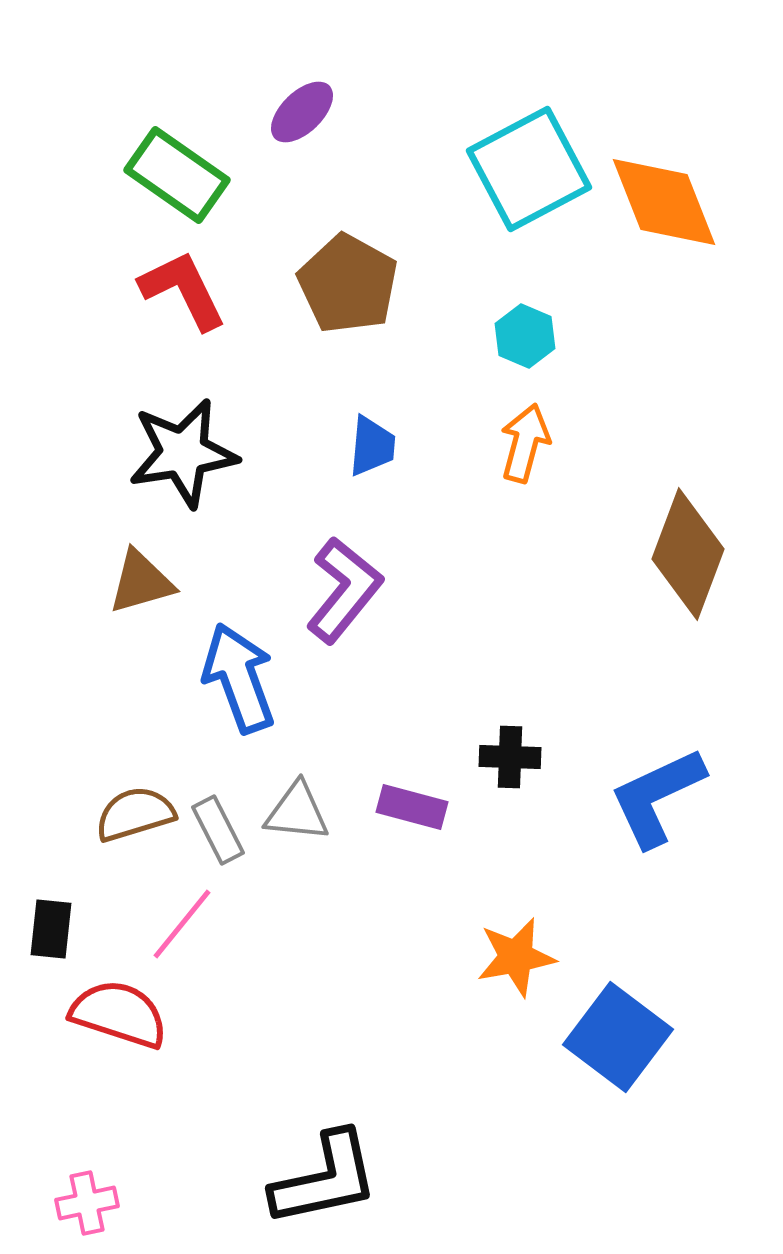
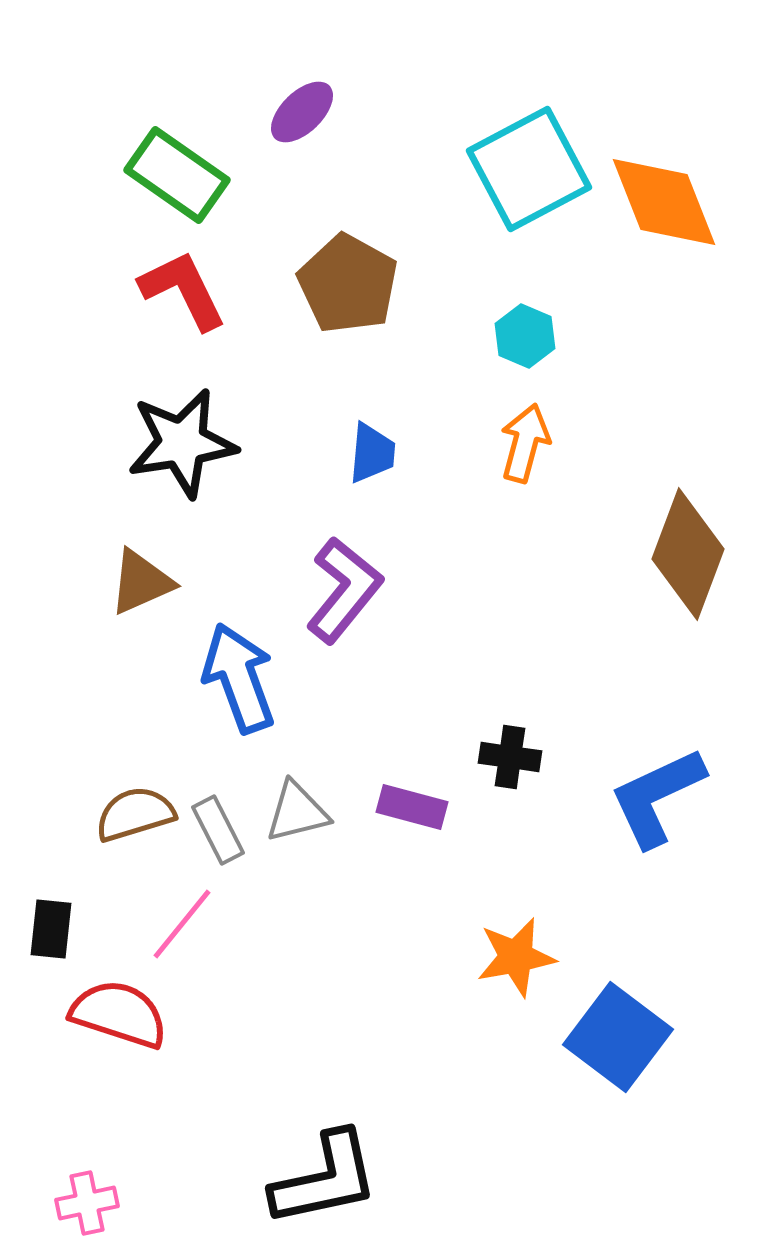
blue trapezoid: moved 7 px down
black star: moved 1 px left, 10 px up
brown triangle: rotated 8 degrees counterclockwise
black cross: rotated 6 degrees clockwise
gray triangle: rotated 20 degrees counterclockwise
